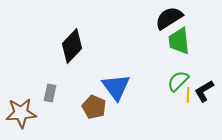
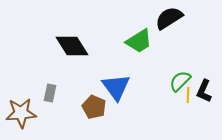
green trapezoid: moved 40 px left; rotated 116 degrees counterclockwise
black diamond: rotated 76 degrees counterclockwise
green semicircle: moved 2 px right
black L-shape: rotated 35 degrees counterclockwise
